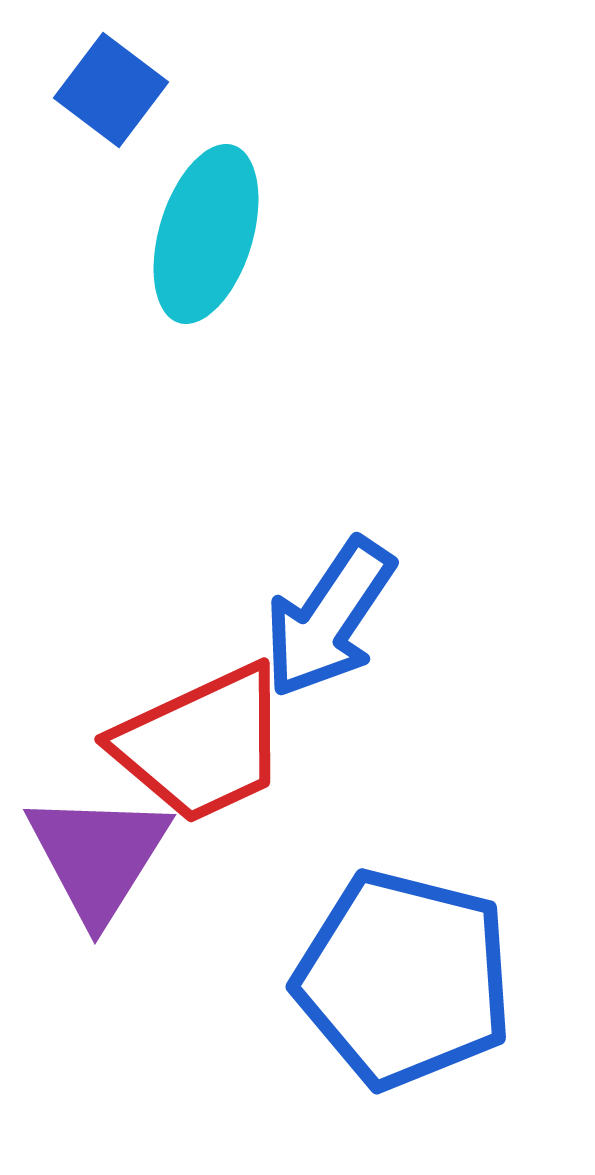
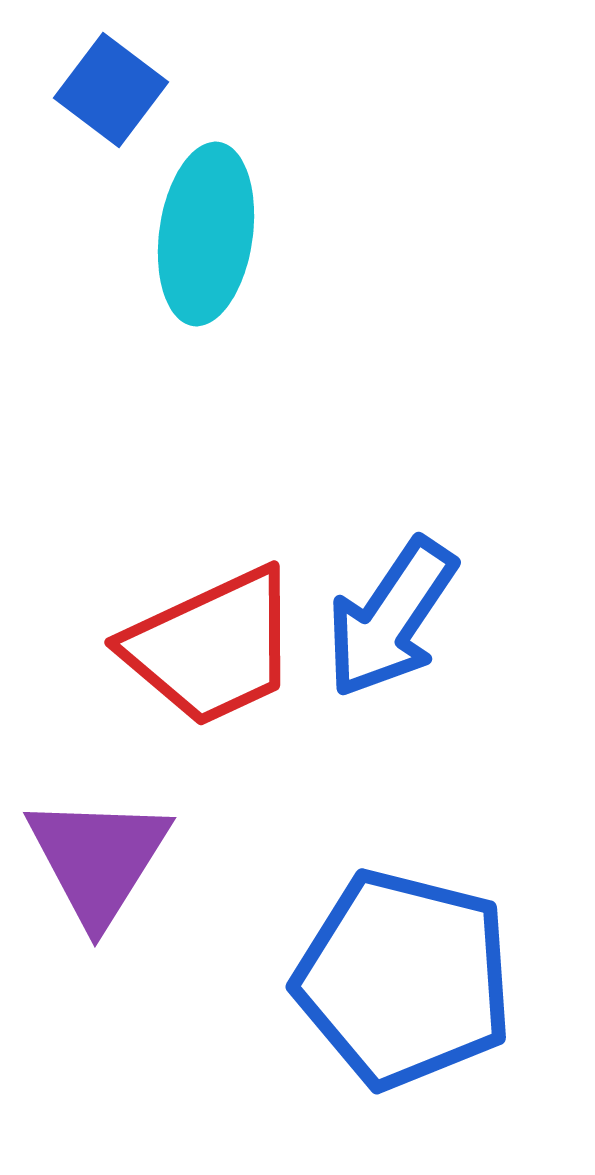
cyan ellipse: rotated 9 degrees counterclockwise
blue arrow: moved 62 px right
red trapezoid: moved 10 px right, 97 px up
purple triangle: moved 3 px down
